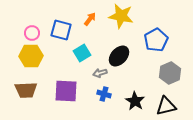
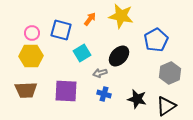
black star: moved 2 px right, 2 px up; rotated 18 degrees counterclockwise
black triangle: rotated 20 degrees counterclockwise
